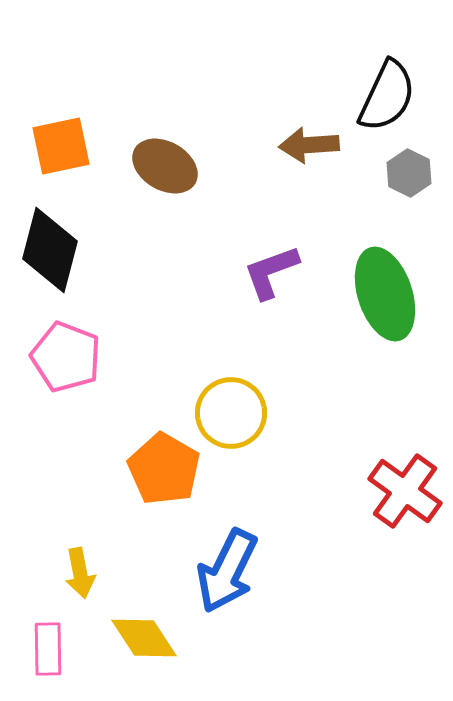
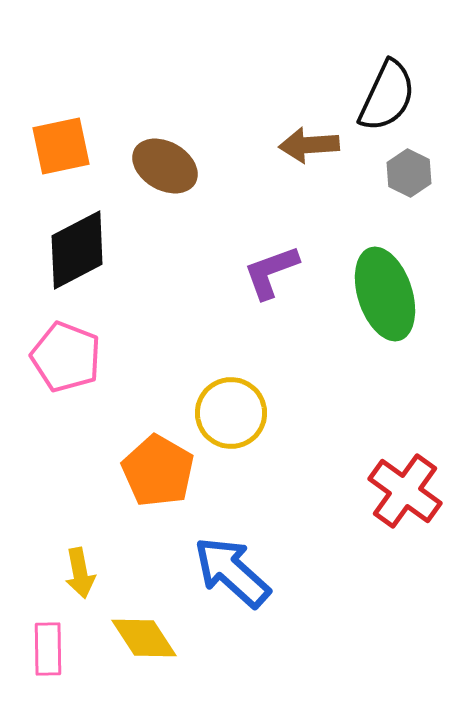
black diamond: moved 27 px right; rotated 48 degrees clockwise
orange pentagon: moved 6 px left, 2 px down
blue arrow: moved 5 px right, 1 px down; rotated 106 degrees clockwise
